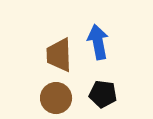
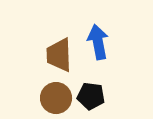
black pentagon: moved 12 px left, 2 px down
